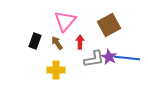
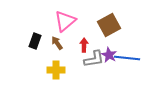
pink triangle: rotated 10 degrees clockwise
red arrow: moved 4 px right, 3 px down
purple star: moved 2 px up
